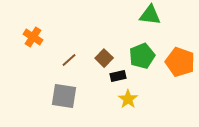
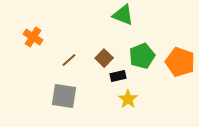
green triangle: moved 27 px left; rotated 15 degrees clockwise
